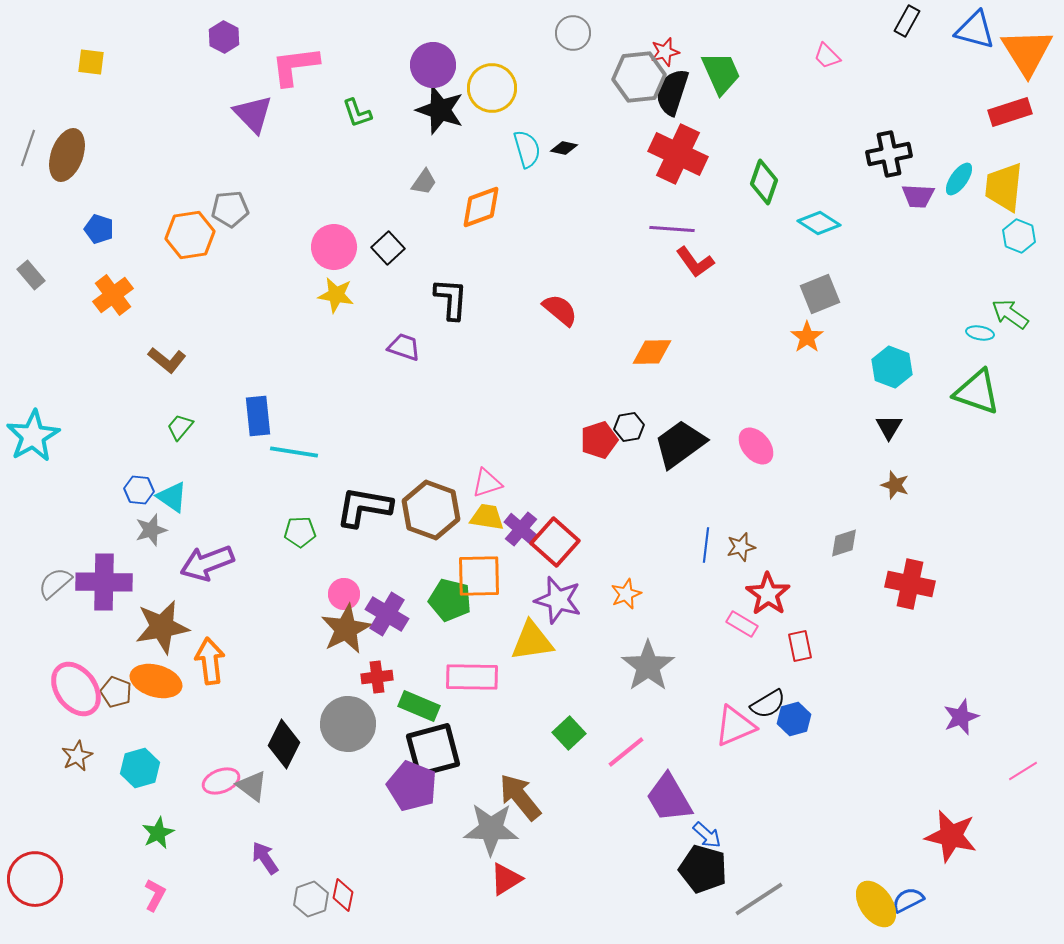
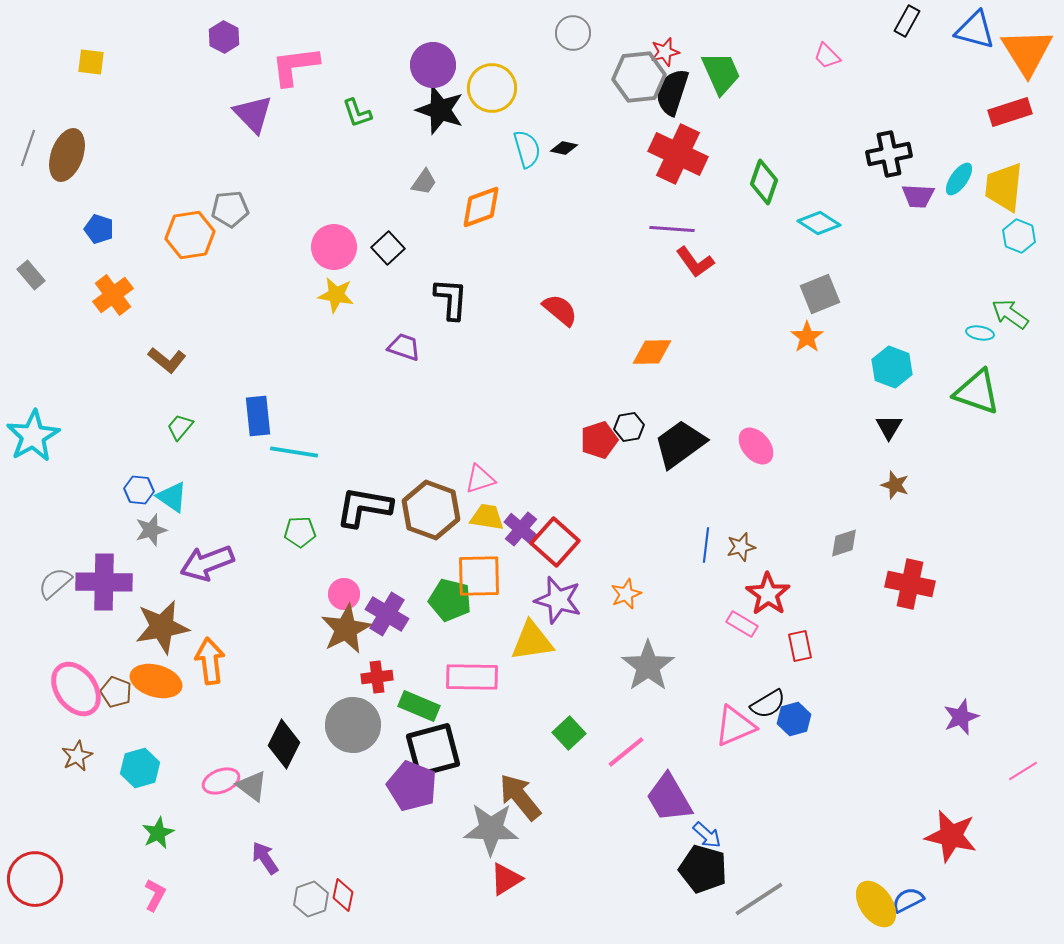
pink triangle at (487, 483): moved 7 px left, 4 px up
gray circle at (348, 724): moved 5 px right, 1 px down
